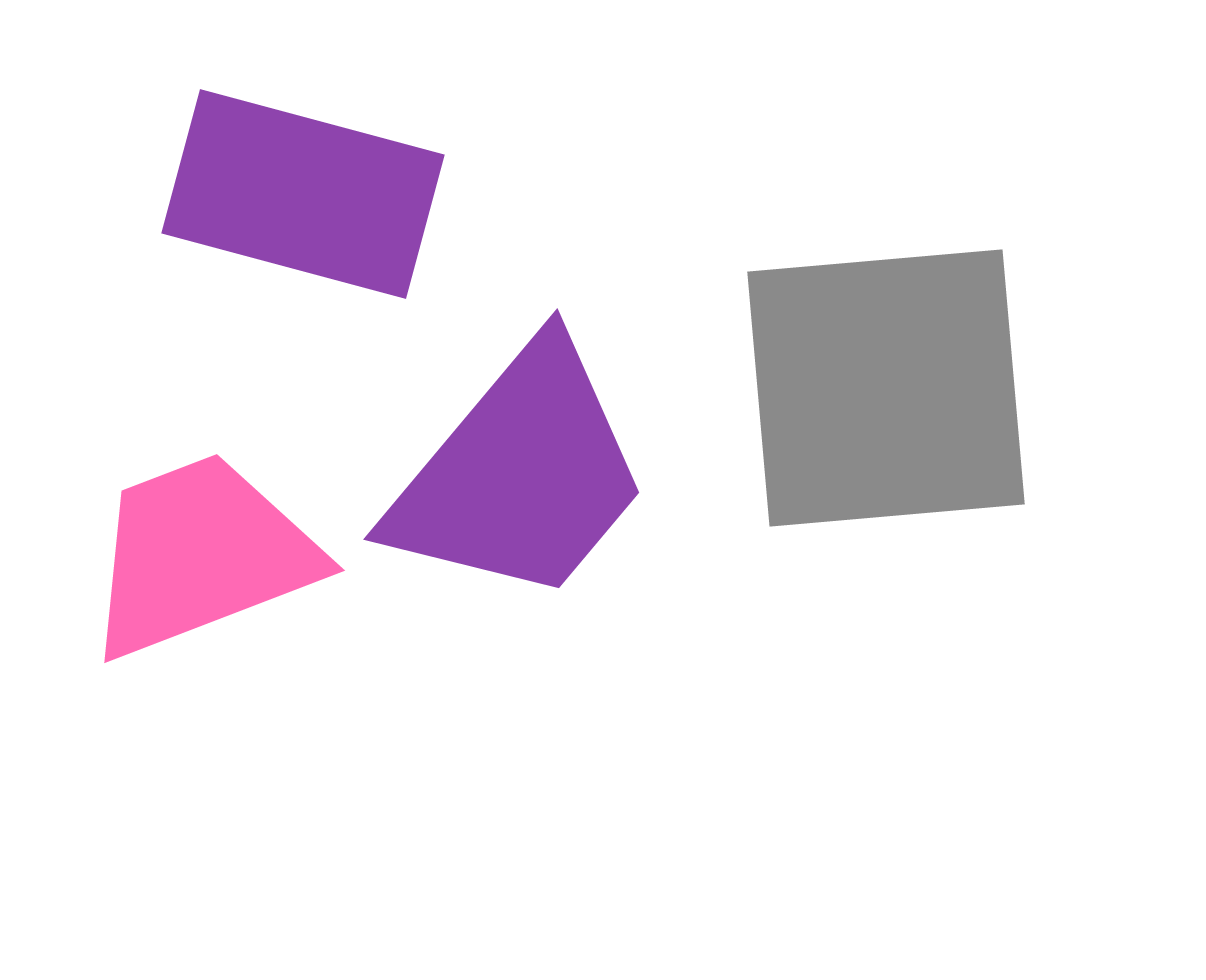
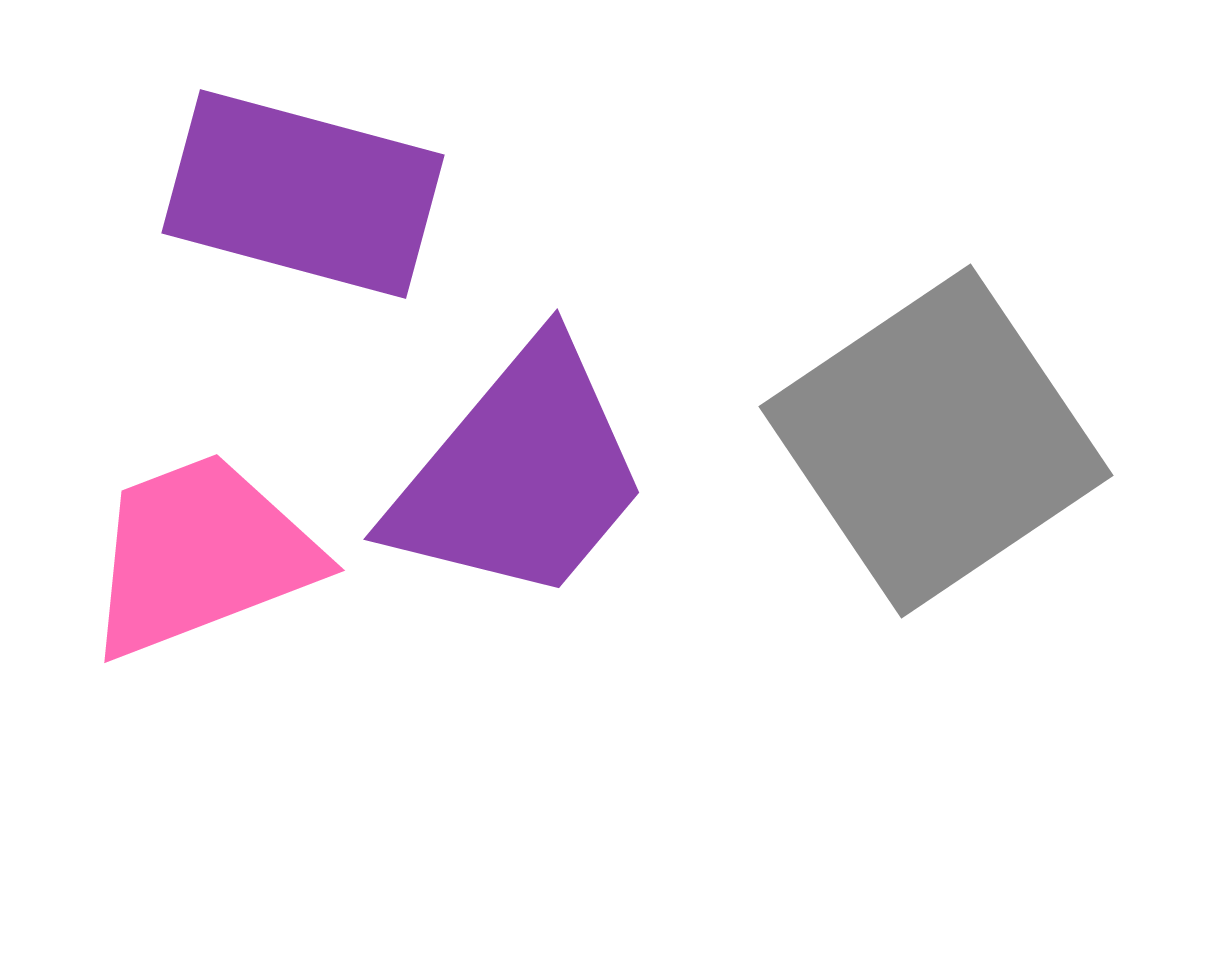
gray square: moved 50 px right, 53 px down; rotated 29 degrees counterclockwise
